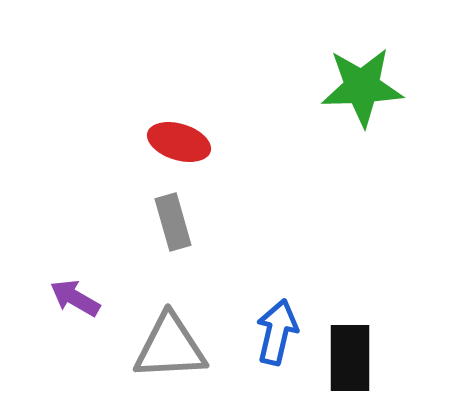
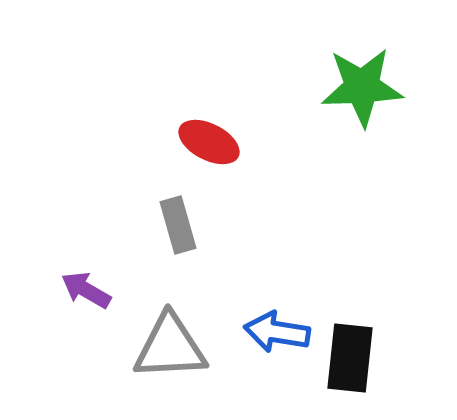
red ellipse: moved 30 px right; rotated 10 degrees clockwise
gray rectangle: moved 5 px right, 3 px down
purple arrow: moved 11 px right, 8 px up
blue arrow: rotated 94 degrees counterclockwise
black rectangle: rotated 6 degrees clockwise
